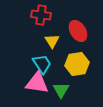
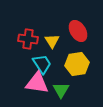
red cross: moved 13 px left, 24 px down
